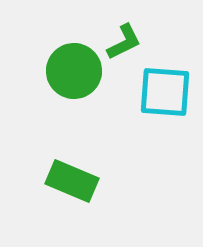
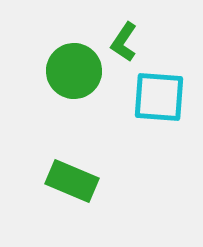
green L-shape: rotated 150 degrees clockwise
cyan square: moved 6 px left, 5 px down
